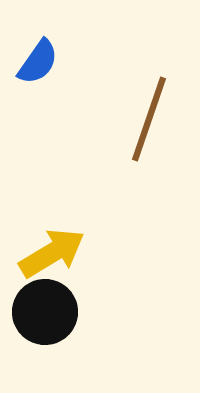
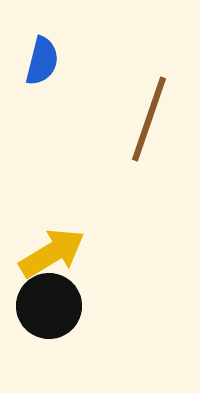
blue semicircle: moved 4 px right, 1 px up; rotated 21 degrees counterclockwise
black circle: moved 4 px right, 6 px up
